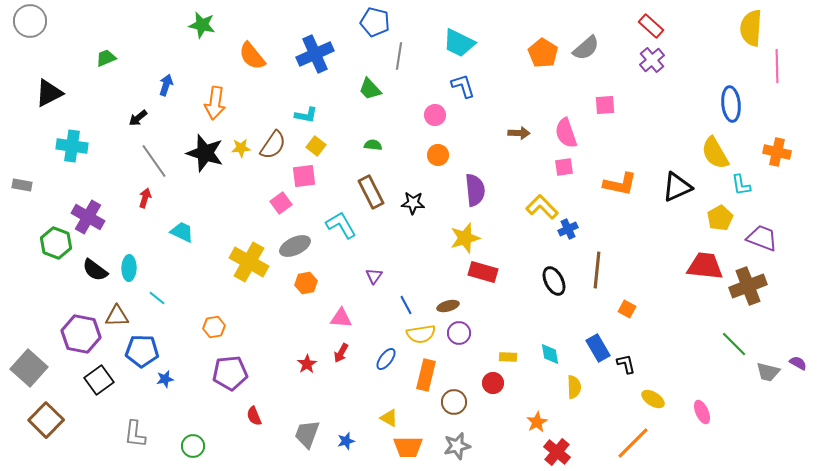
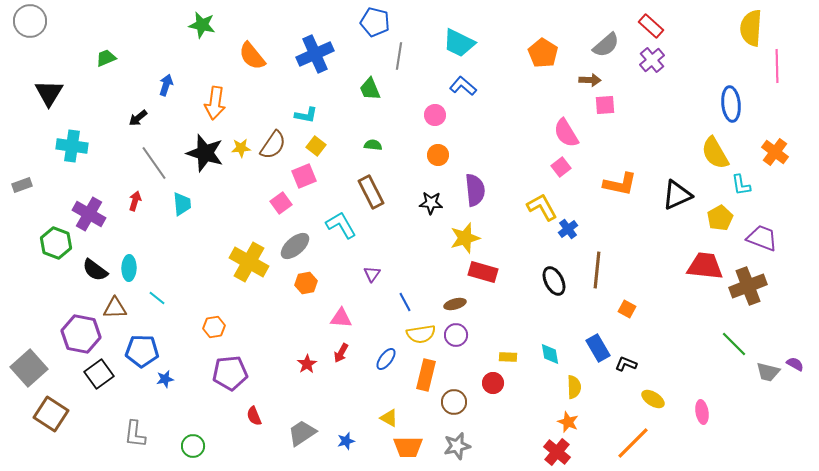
gray semicircle at (586, 48): moved 20 px right, 3 px up
blue L-shape at (463, 86): rotated 32 degrees counterclockwise
green trapezoid at (370, 89): rotated 20 degrees clockwise
black triangle at (49, 93): rotated 32 degrees counterclockwise
brown arrow at (519, 133): moved 71 px right, 53 px up
pink semicircle at (566, 133): rotated 12 degrees counterclockwise
orange cross at (777, 152): moved 2 px left; rotated 24 degrees clockwise
gray line at (154, 161): moved 2 px down
pink square at (564, 167): moved 3 px left; rotated 30 degrees counterclockwise
pink square at (304, 176): rotated 15 degrees counterclockwise
gray rectangle at (22, 185): rotated 30 degrees counterclockwise
black triangle at (677, 187): moved 8 px down
red arrow at (145, 198): moved 10 px left, 3 px down
black star at (413, 203): moved 18 px right
yellow L-shape at (542, 207): rotated 16 degrees clockwise
purple cross at (88, 217): moved 1 px right, 3 px up
blue cross at (568, 229): rotated 12 degrees counterclockwise
cyan trapezoid at (182, 232): moved 28 px up; rotated 60 degrees clockwise
gray ellipse at (295, 246): rotated 16 degrees counterclockwise
purple triangle at (374, 276): moved 2 px left, 2 px up
blue line at (406, 305): moved 1 px left, 3 px up
brown ellipse at (448, 306): moved 7 px right, 2 px up
brown triangle at (117, 316): moved 2 px left, 8 px up
purple circle at (459, 333): moved 3 px left, 2 px down
purple semicircle at (798, 363): moved 3 px left, 1 px down
black L-shape at (626, 364): rotated 55 degrees counterclockwise
gray square at (29, 368): rotated 6 degrees clockwise
black square at (99, 380): moved 6 px up
pink ellipse at (702, 412): rotated 15 degrees clockwise
brown square at (46, 420): moved 5 px right, 6 px up; rotated 12 degrees counterclockwise
orange star at (537, 422): moved 31 px right; rotated 20 degrees counterclockwise
gray trapezoid at (307, 434): moved 5 px left, 1 px up; rotated 36 degrees clockwise
